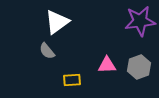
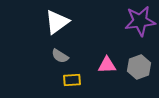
gray semicircle: moved 13 px right, 5 px down; rotated 18 degrees counterclockwise
